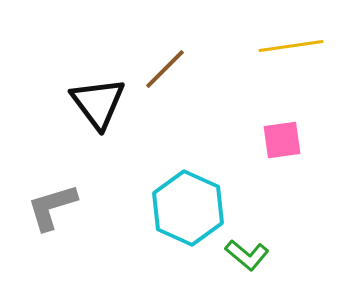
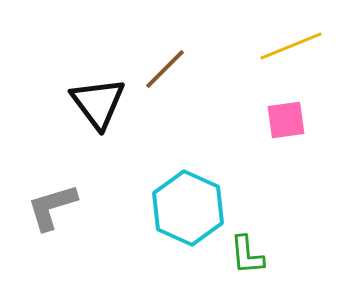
yellow line: rotated 14 degrees counterclockwise
pink square: moved 4 px right, 20 px up
green L-shape: rotated 45 degrees clockwise
